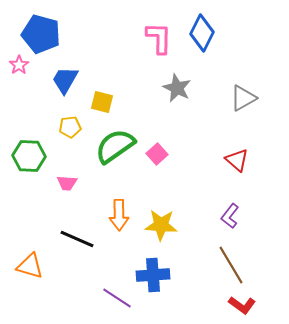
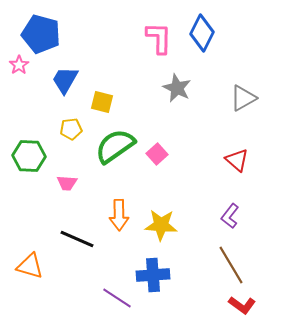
yellow pentagon: moved 1 px right, 2 px down
